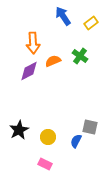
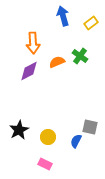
blue arrow: rotated 18 degrees clockwise
orange semicircle: moved 4 px right, 1 px down
